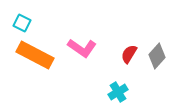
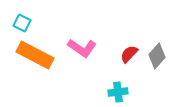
red semicircle: rotated 12 degrees clockwise
cyan cross: rotated 24 degrees clockwise
